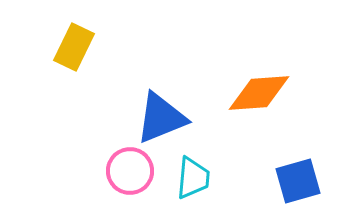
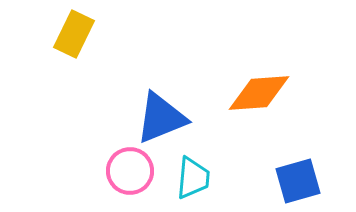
yellow rectangle: moved 13 px up
